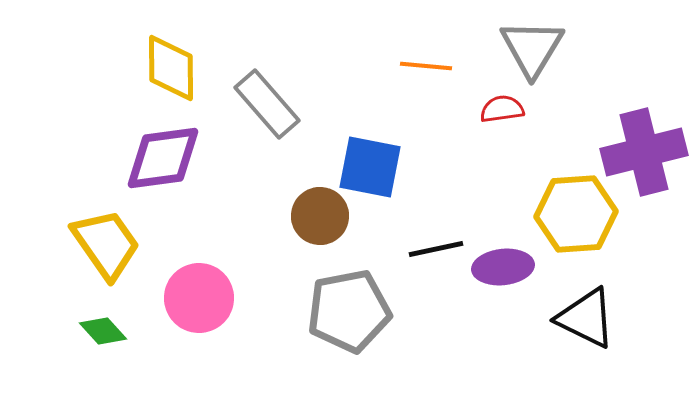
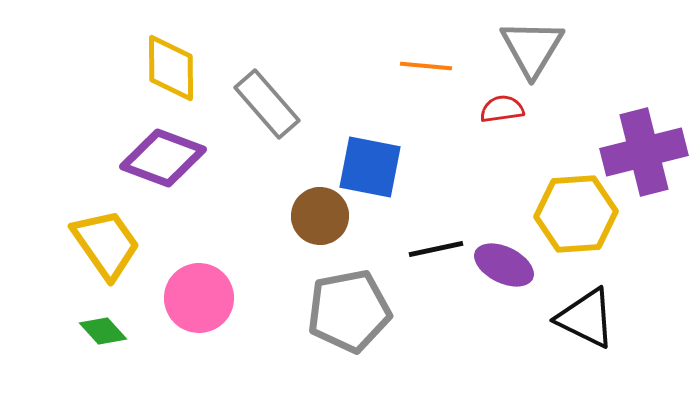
purple diamond: rotated 28 degrees clockwise
purple ellipse: moved 1 px right, 2 px up; rotated 32 degrees clockwise
